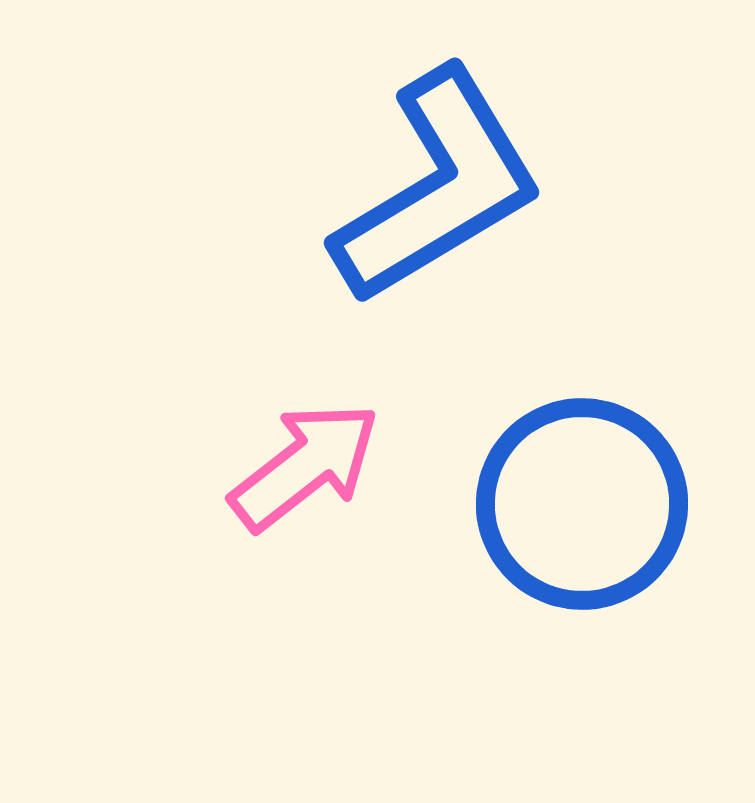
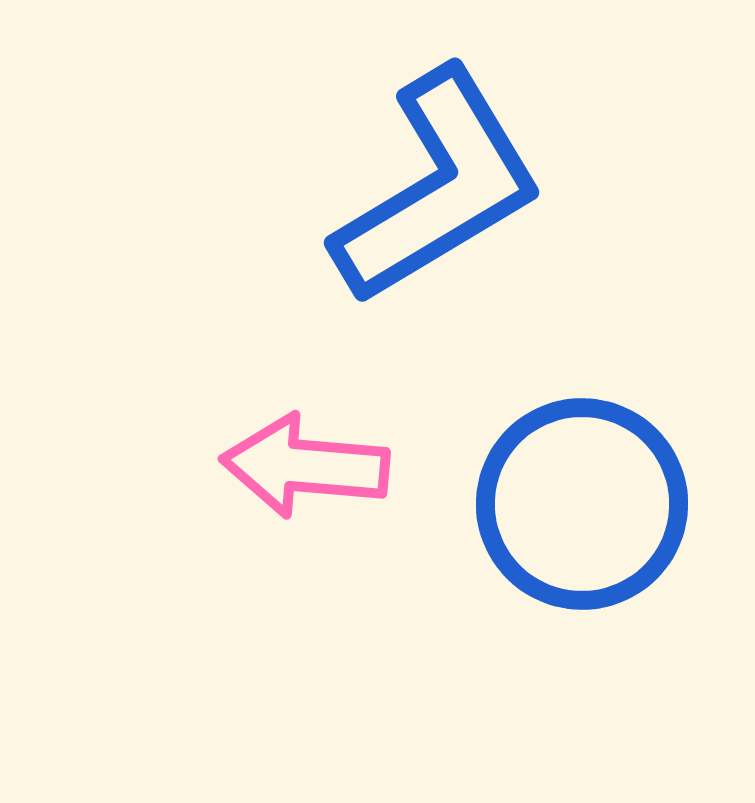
pink arrow: rotated 137 degrees counterclockwise
